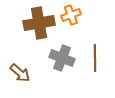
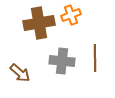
gray cross: moved 3 px down; rotated 15 degrees counterclockwise
